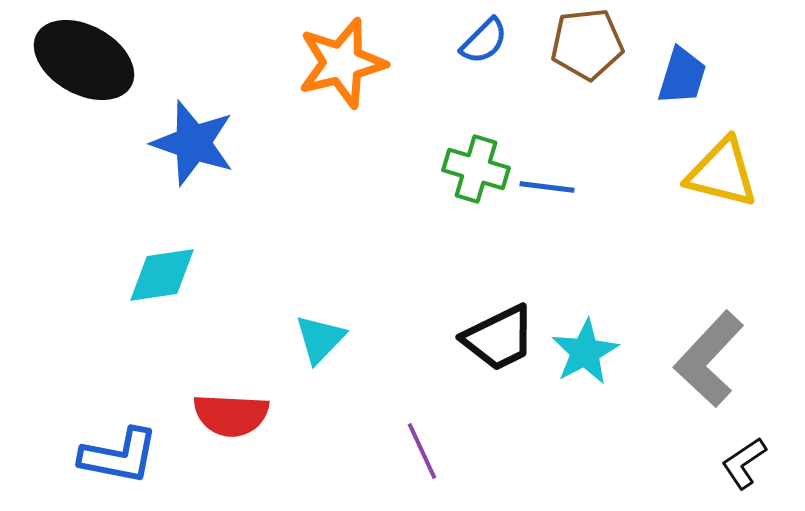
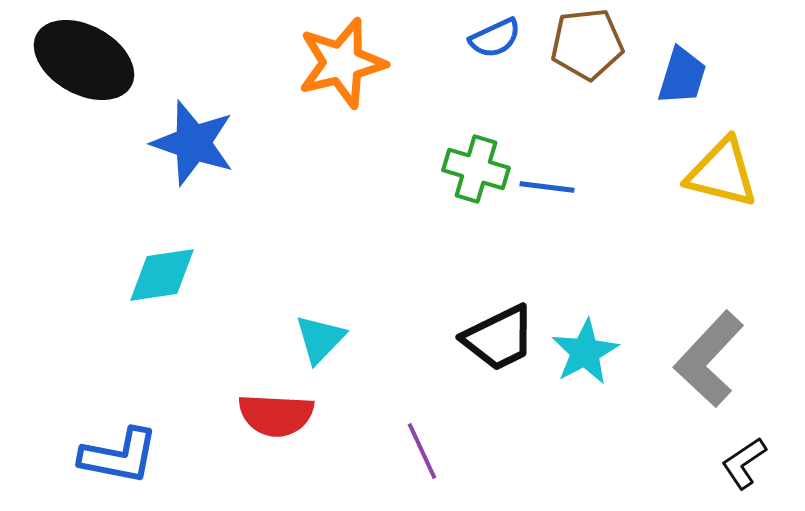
blue semicircle: moved 11 px right, 3 px up; rotated 20 degrees clockwise
red semicircle: moved 45 px right
